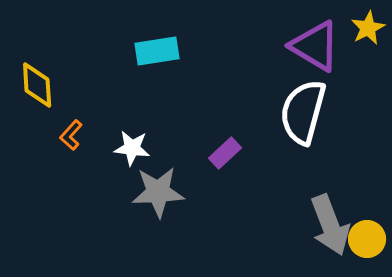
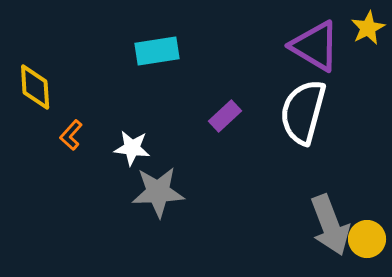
yellow diamond: moved 2 px left, 2 px down
purple rectangle: moved 37 px up
